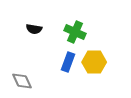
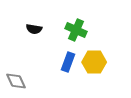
green cross: moved 1 px right, 2 px up
gray diamond: moved 6 px left
